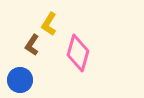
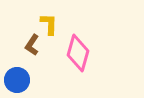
yellow L-shape: rotated 150 degrees clockwise
blue circle: moved 3 px left
